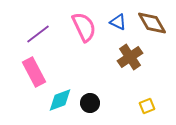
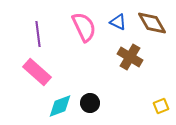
purple line: rotated 60 degrees counterclockwise
brown cross: rotated 25 degrees counterclockwise
pink rectangle: moved 3 px right; rotated 20 degrees counterclockwise
cyan diamond: moved 6 px down
yellow square: moved 14 px right
